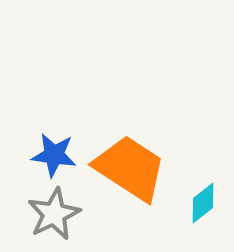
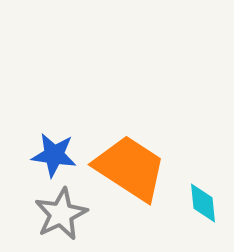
cyan diamond: rotated 57 degrees counterclockwise
gray star: moved 7 px right
